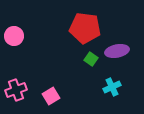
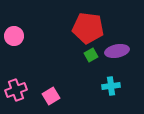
red pentagon: moved 3 px right
green square: moved 4 px up; rotated 24 degrees clockwise
cyan cross: moved 1 px left, 1 px up; rotated 18 degrees clockwise
